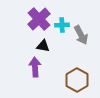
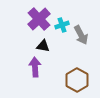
cyan cross: rotated 16 degrees counterclockwise
